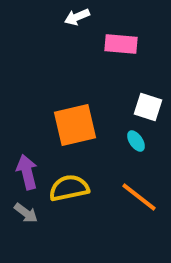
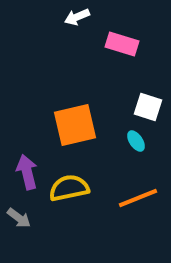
pink rectangle: moved 1 px right; rotated 12 degrees clockwise
orange line: moved 1 px left, 1 px down; rotated 60 degrees counterclockwise
gray arrow: moved 7 px left, 5 px down
